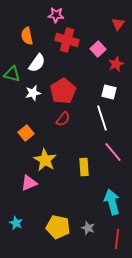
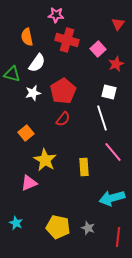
orange semicircle: moved 1 px down
cyan arrow: moved 4 px up; rotated 90 degrees counterclockwise
red line: moved 1 px right, 2 px up
